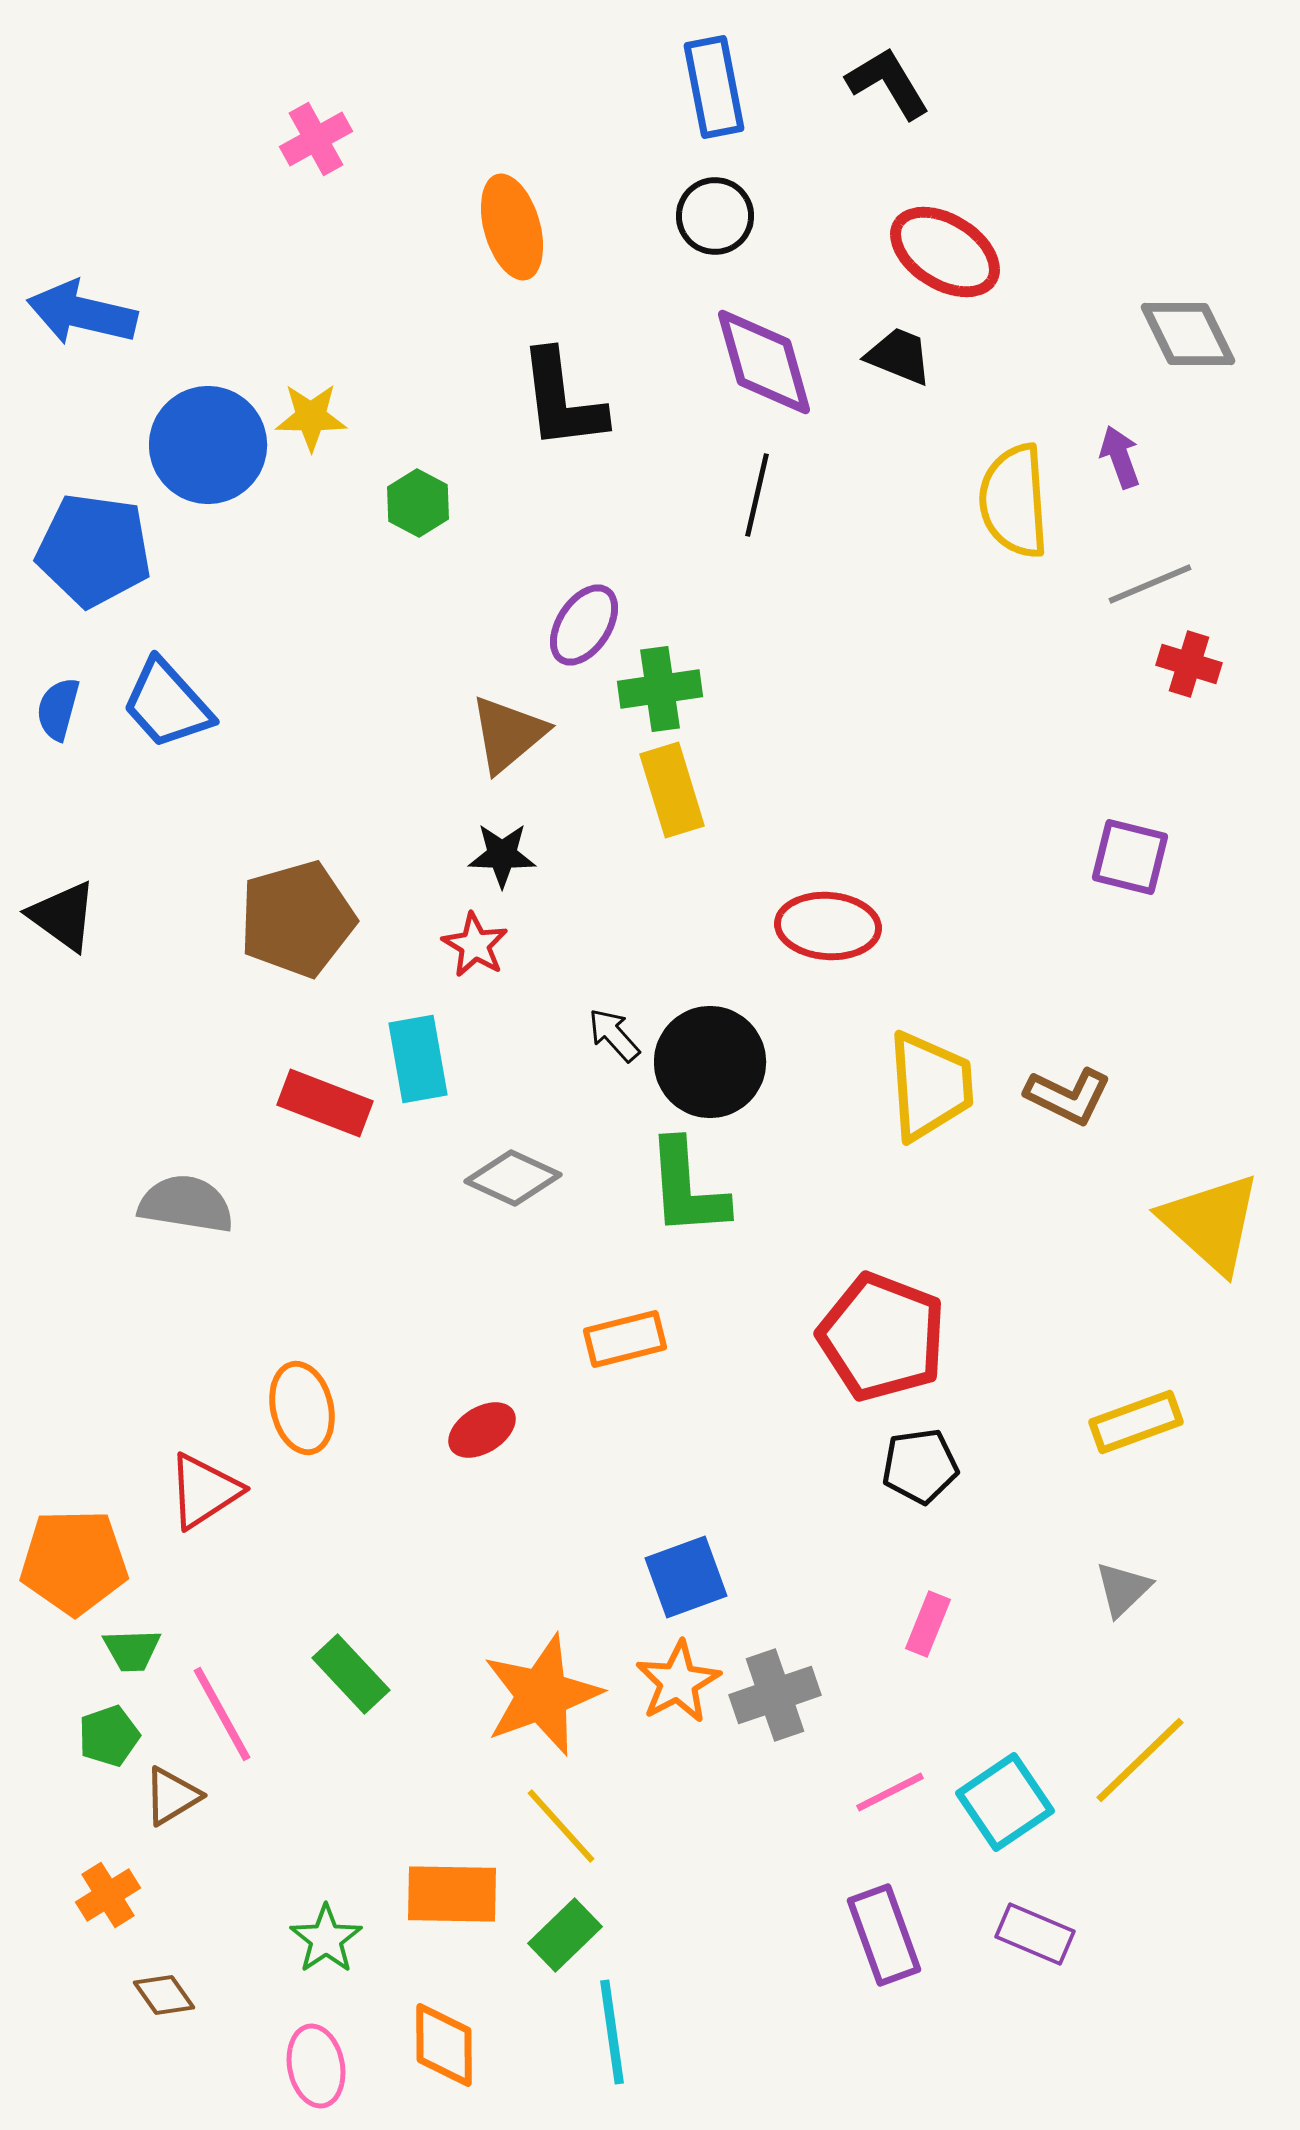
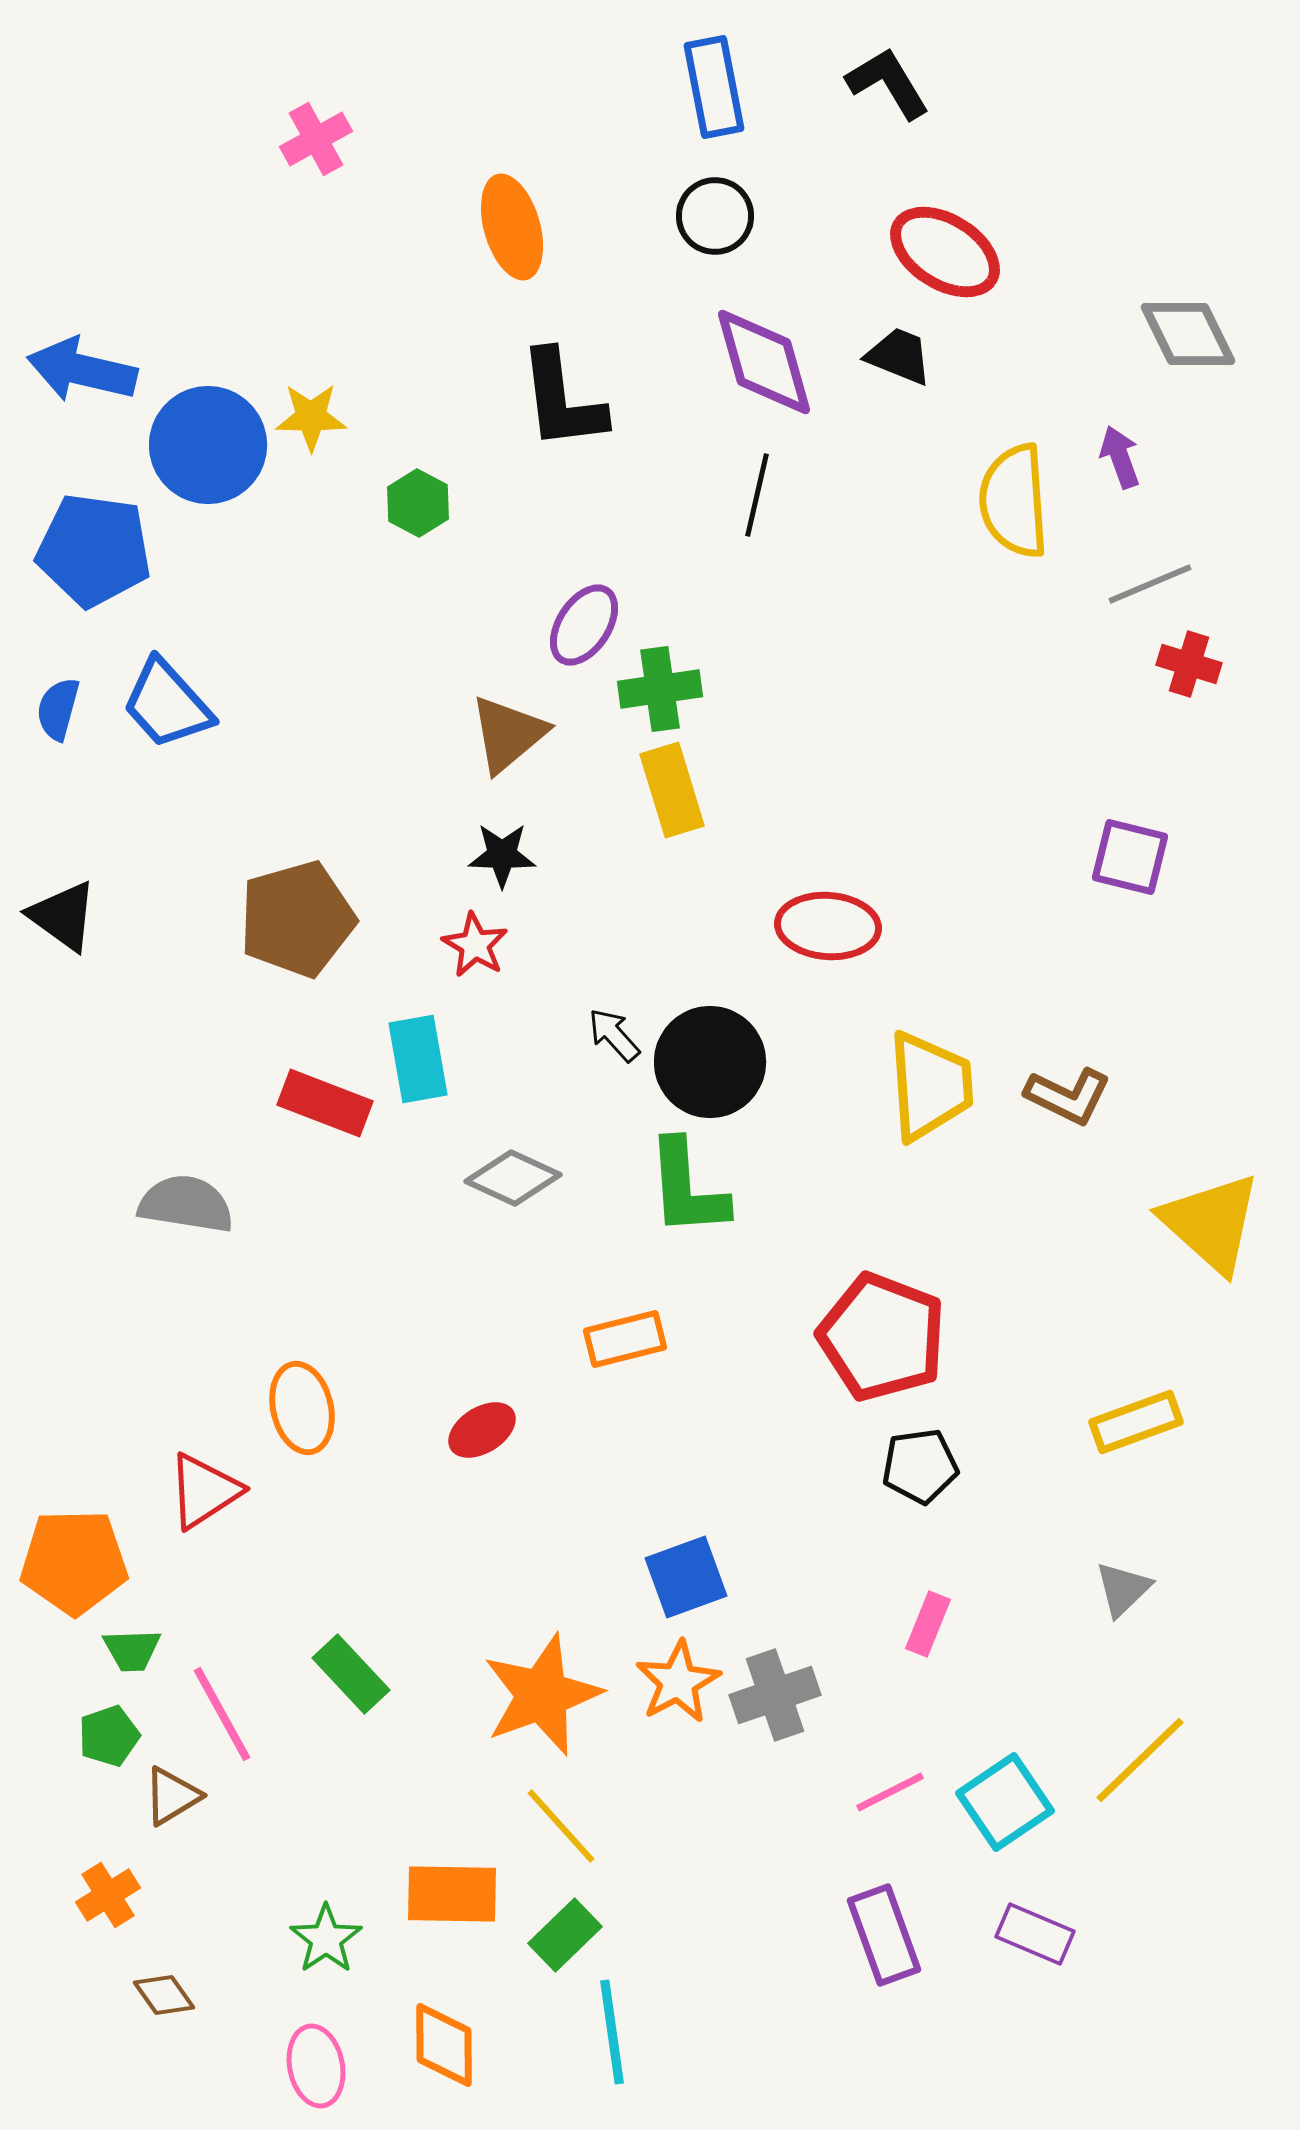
blue arrow at (82, 313): moved 57 px down
